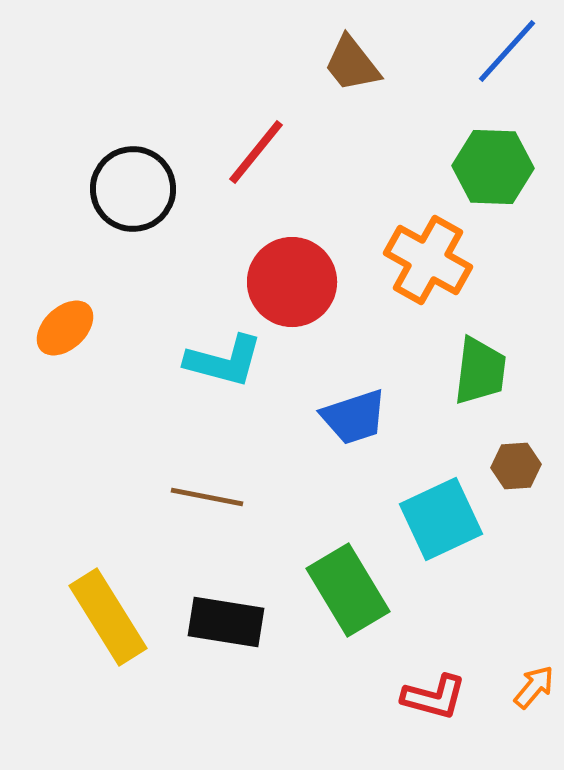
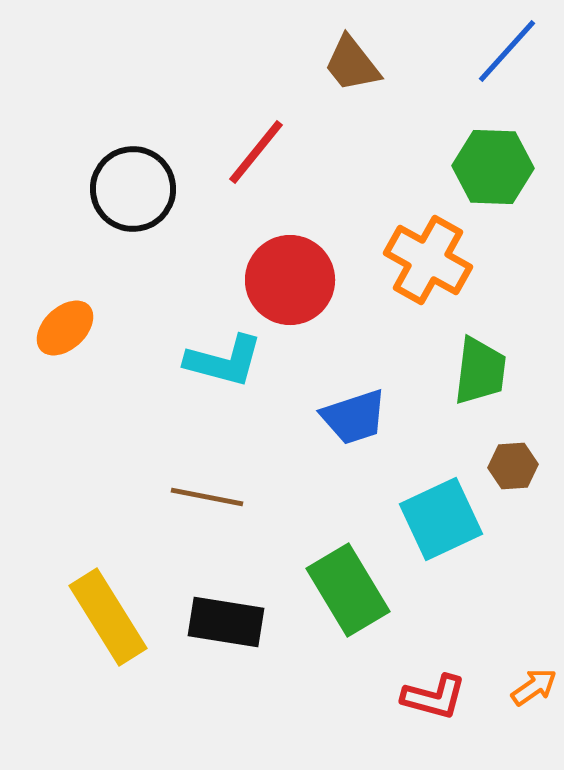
red circle: moved 2 px left, 2 px up
brown hexagon: moved 3 px left
orange arrow: rotated 15 degrees clockwise
